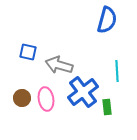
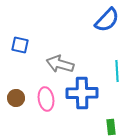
blue semicircle: rotated 28 degrees clockwise
blue square: moved 8 px left, 7 px up
gray arrow: moved 1 px right, 1 px up
blue cross: moved 1 px left, 1 px down; rotated 36 degrees clockwise
brown circle: moved 6 px left
green rectangle: moved 4 px right, 20 px down
